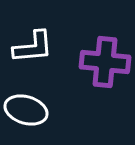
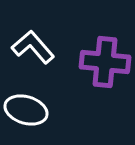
white L-shape: rotated 126 degrees counterclockwise
